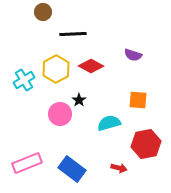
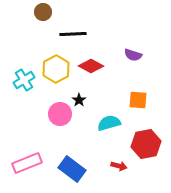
red arrow: moved 2 px up
